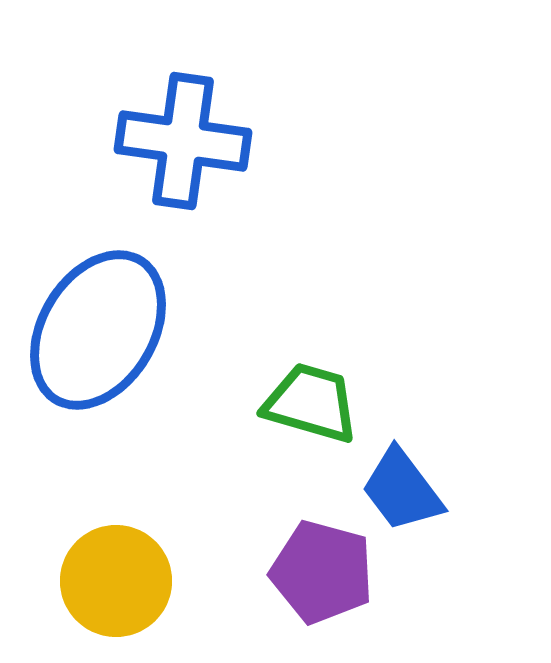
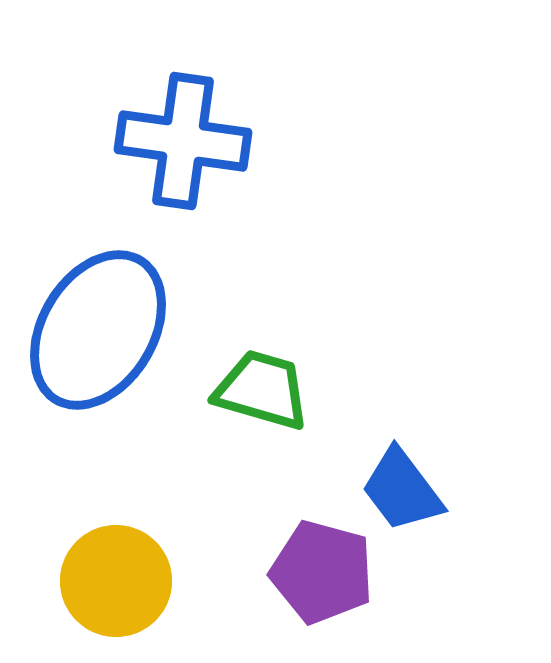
green trapezoid: moved 49 px left, 13 px up
